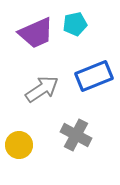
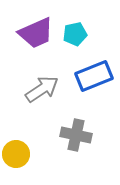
cyan pentagon: moved 10 px down
gray cross: rotated 16 degrees counterclockwise
yellow circle: moved 3 px left, 9 px down
